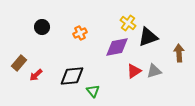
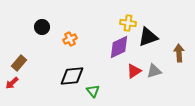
yellow cross: rotated 28 degrees counterclockwise
orange cross: moved 10 px left, 6 px down
purple diamond: moved 2 px right; rotated 15 degrees counterclockwise
red arrow: moved 24 px left, 8 px down
